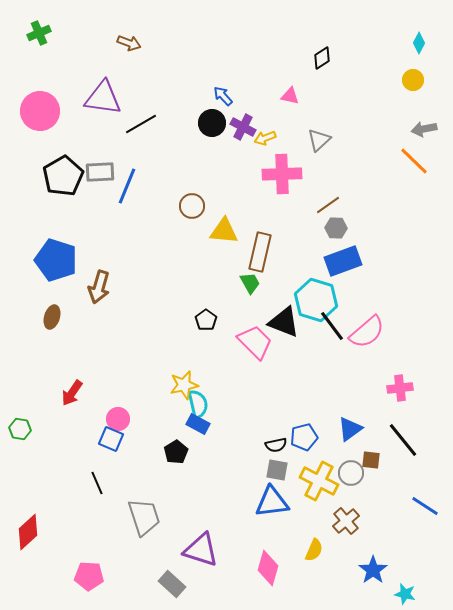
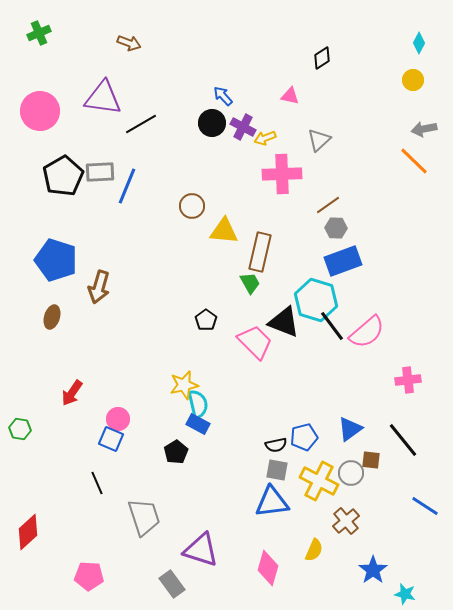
pink cross at (400, 388): moved 8 px right, 8 px up
gray rectangle at (172, 584): rotated 12 degrees clockwise
